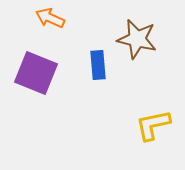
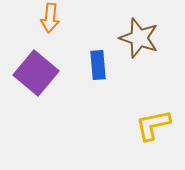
orange arrow: rotated 108 degrees counterclockwise
brown star: moved 2 px right, 1 px up; rotated 6 degrees clockwise
purple square: rotated 18 degrees clockwise
